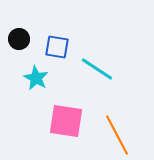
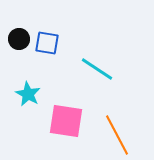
blue square: moved 10 px left, 4 px up
cyan star: moved 8 px left, 16 px down
